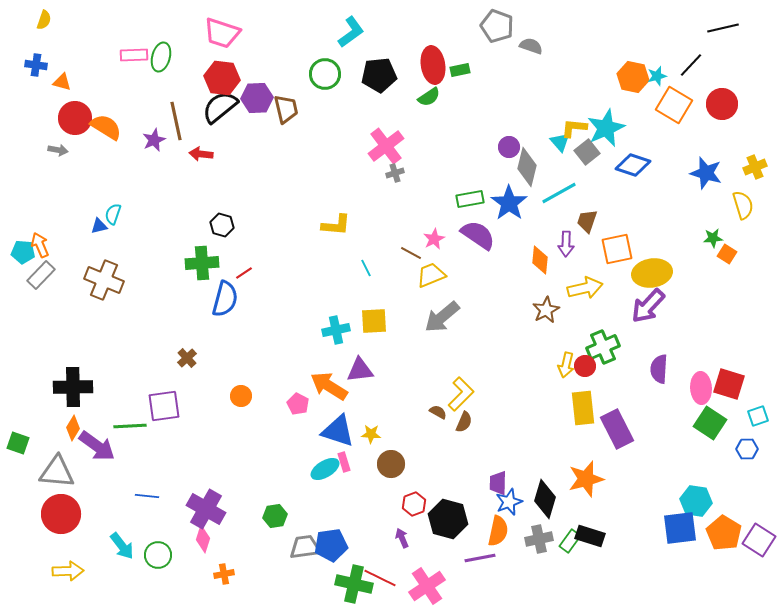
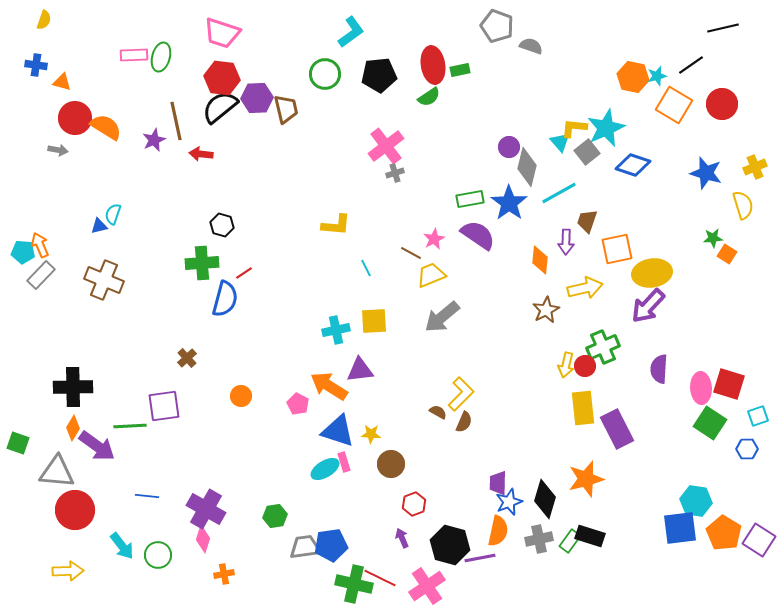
black line at (691, 65): rotated 12 degrees clockwise
purple arrow at (566, 244): moved 2 px up
red circle at (61, 514): moved 14 px right, 4 px up
black hexagon at (448, 519): moved 2 px right, 26 px down
